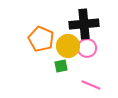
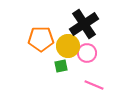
black cross: rotated 28 degrees counterclockwise
orange pentagon: rotated 25 degrees counterclockwise
pink circle: moved 5 px down
pink line: moved 3 px right
